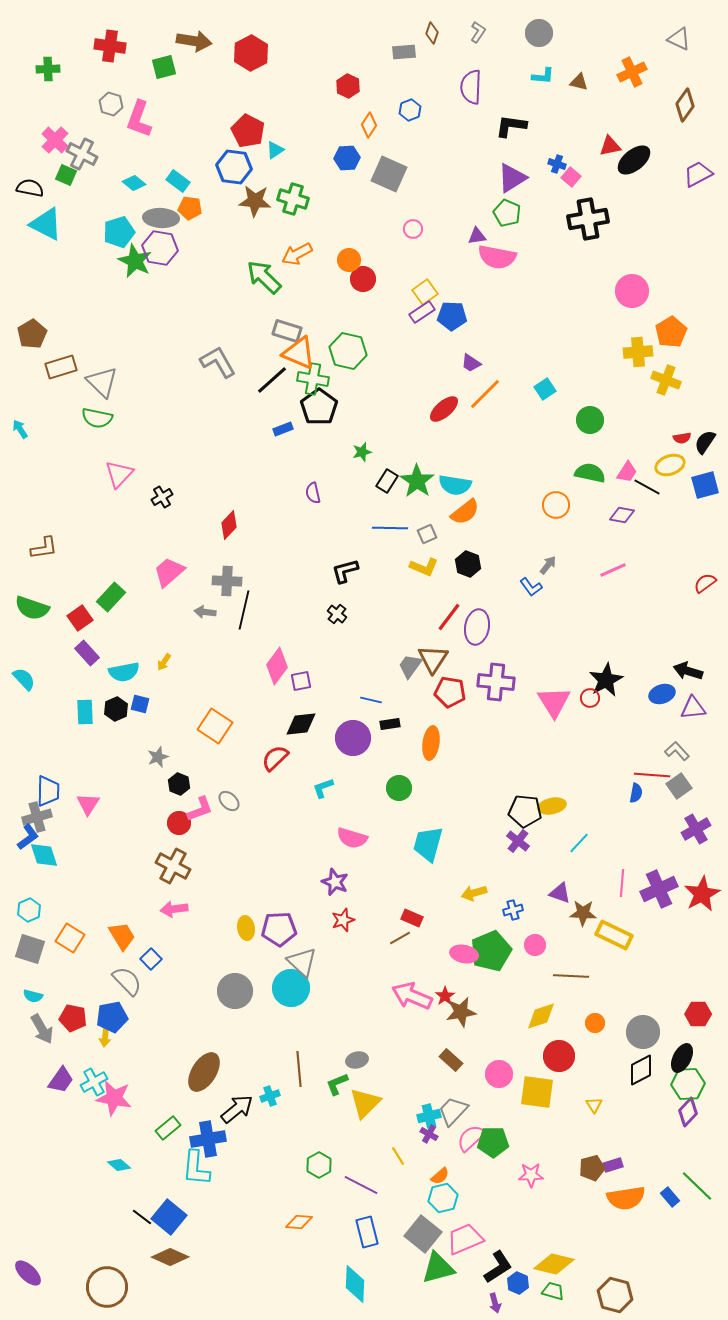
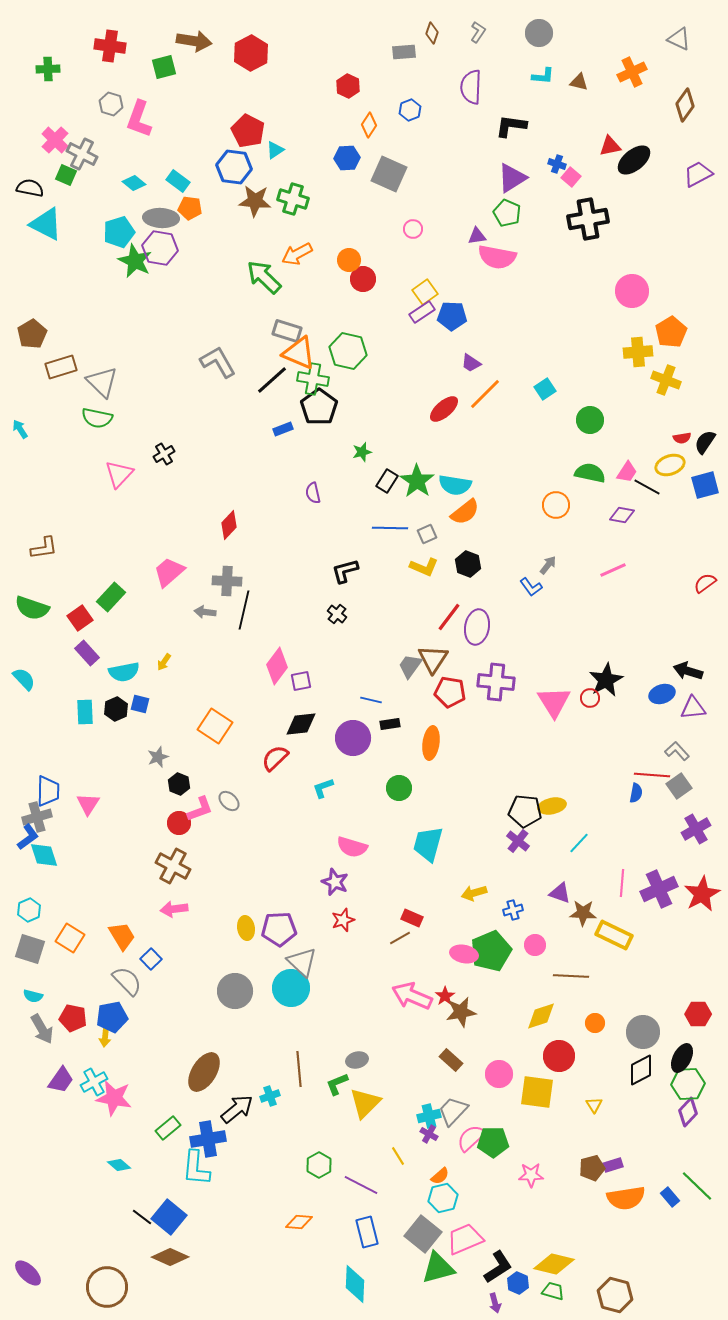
black cross at (162, 497): moved 2 px right, 43 px up
pink semicircle at (352, 838): moved 9 px down
